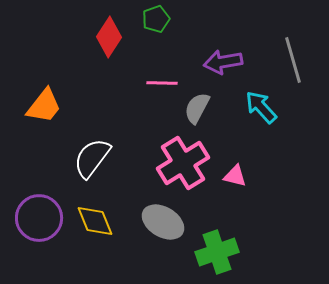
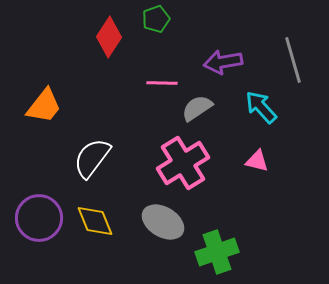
gray semicircle: rotated 28 degrees clockwise
pink triangle: moved 22 px right, 15 px up
